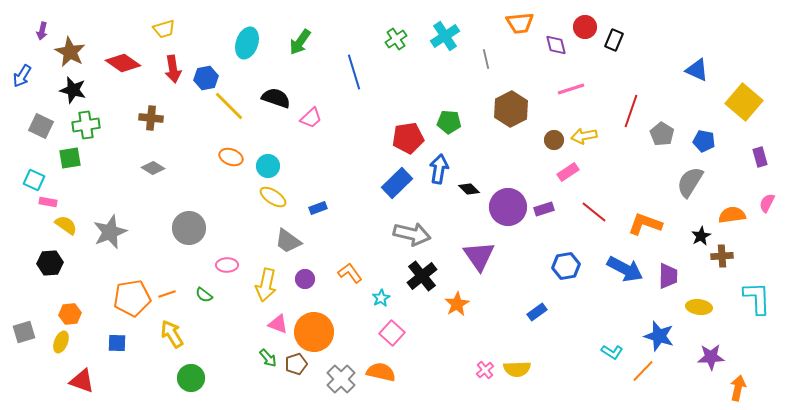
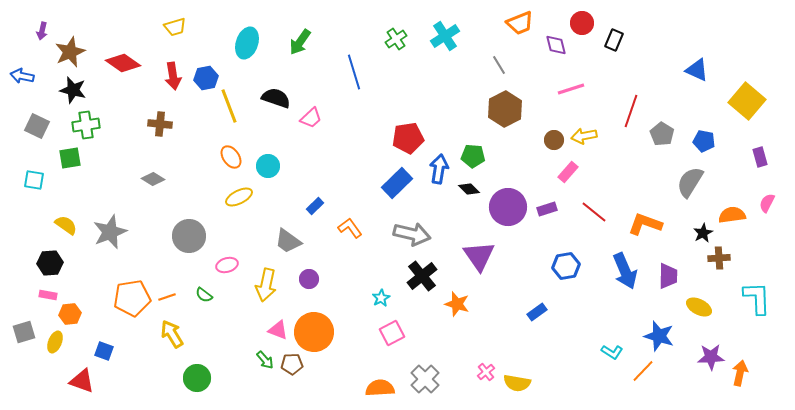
orange trapezoid at (520, 23): rotated 16 degrees counterclockwise
red circle at (585, 27): moved 3 px left, 4 px up
yellow trapezoid at (164, 29): moved 11 px right, 2 px up
brown star at (70, 52): rotated 20 degrees clockwise
gray line at (486, 59): moved 13 px right, 6 px down; rotated 18 degrees counterclockwise
red arrow at (173, 69): moved 7 px down
blue arrow at (22, 76): rotated 70 degrees clockwise
yellow square at (744, 102): moved 3 px right, 1 px up
yellow line at (229, 106): rotated 24 degrees clockwise
brown hexagon at (511, 109): moved 6 px left
brown cross at (151, 118): moved 9 px right, 6 px down
green pentagon at (449, 122): moved 24 px right, 34 px down
gray square at (41, 126): moved 4 px left
orange ellipse at (231, 157): rotated 35 degrees clockwise
gray diamond at (153, 168): moved 11 px down
pink rectangle at (568, 172): rotated 15 degrees counterclockwise
cyan square at (34, 180): rotated 15 degrees counterclockwise
yellow ellipse at (273, 197): moved 34 px left; rotated 60 degrees counterclockwise
pink rectangle at (48, 202): moved 93 px down
blue rectangle at (318, 208): moved 3 px left, 2 px up; rotated 24 degrees counterclockwise
purple rectangle at (544, 209): moved 3 px right
gray circle at (189, 228): moved 8 px down
black star at (701, 236): moved 2 px right, 3 px up
brown cross at (722, 256): moved 3 px left, 2 px down
pink ellipse at (227, 265): rotated 15 degrees counterclockwise
blue arrow at (625, 269): moved 2 px down; rotated 39 degrees clockwise
orange L-shape at (350, 273): moved 45 px up
purple circle at (305, 279): moved 4 px right
orange line at (167, 294): moved 3 px down
orange star at (457, 304): rotated 25 degrees counterclockwise
yellow ellipse at (699, 307): rotated 20 degrees clockwise
pink triangle at (278, 324): moved 6 px down
pink square at (392, 333): rotated 20 degrees clockwise
yellow ellipse at (61, 342): moved 6 px left
blue square at (117, 343): moved 13 px left, 8 px down; rotated 18 degrees clockwise
green arrow at (268, 358): moved 3 px left, 2 px down
brown pentagon at (296, 364): moved 4 px left; rotated 15 degrees clockwise
yellow semicircle at (517, 369): moved 14 px down; rotated 12 degrees clockwise
pink cross at (485, 370): moved 1 px right, 2 px down
orange semicircle at (381, 372): moved 1 px left, 16 px down; rotated 16 degrees counterclockwise
green circle at (191, 378): moved 6 px right
gray cross at (341, 379): moved 84 px right
orange arrow at (738, 388): moved 2 px right, 15 px up
